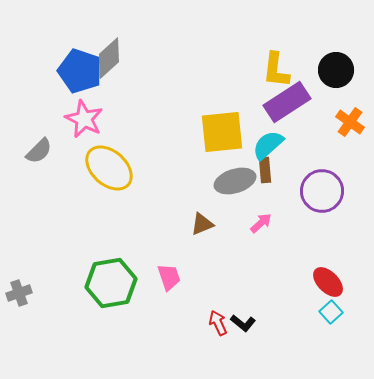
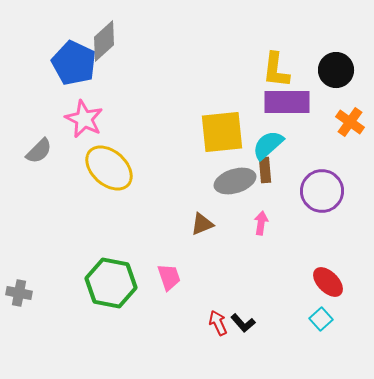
gray diamond: moved 5 px left, 17 px up
blue pentagon: moved 6 px left, 8 px up; rotated 6 degrees clockwise
purple rectangle: rotated 33 degrees clockwise
pink arrow: rotated 40 degrees counterclockwise
green hexagon: rotated 21 degrees clockwise
gray cross: rotated 30 degrees clockwise
cyan square: moved 10 px left, 7 px down
black L-shape: rotated 10 degrees clockwise
